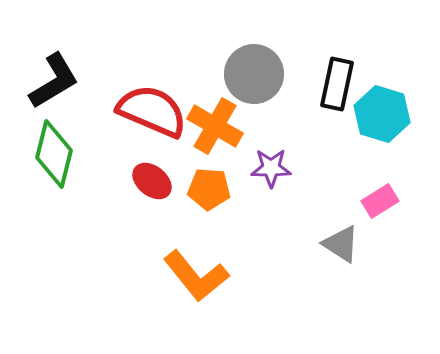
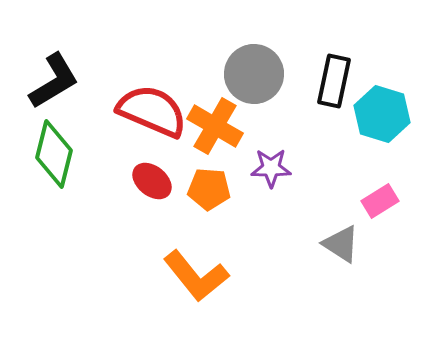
black rectangle: moved 3 px left, 3 px up
